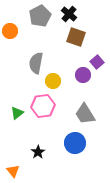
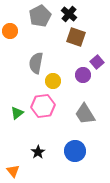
blue circle: moved 8 px down
